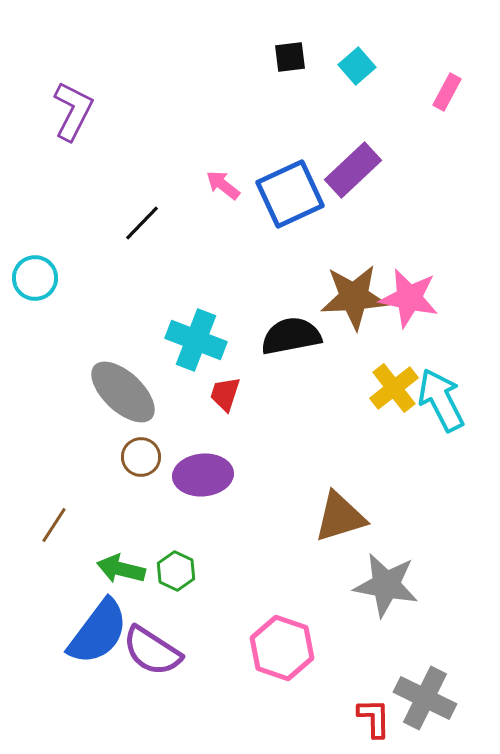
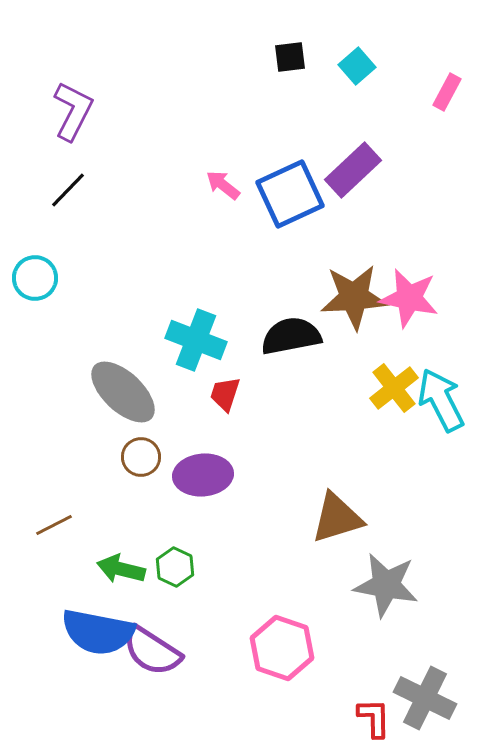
black line: moved 74 px left, 33 px up
brown triangle: moved 3 px left, 1 px down
brown line: rotated 30 degrees clockwise
green hexagon: moved 1 px left, 4 px up
blue semicircle: rotated 64 degrees clockwise
